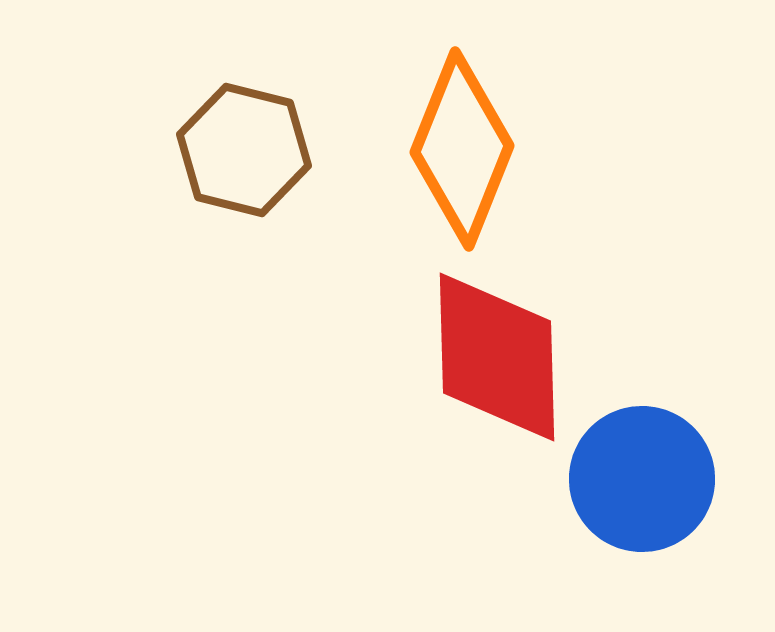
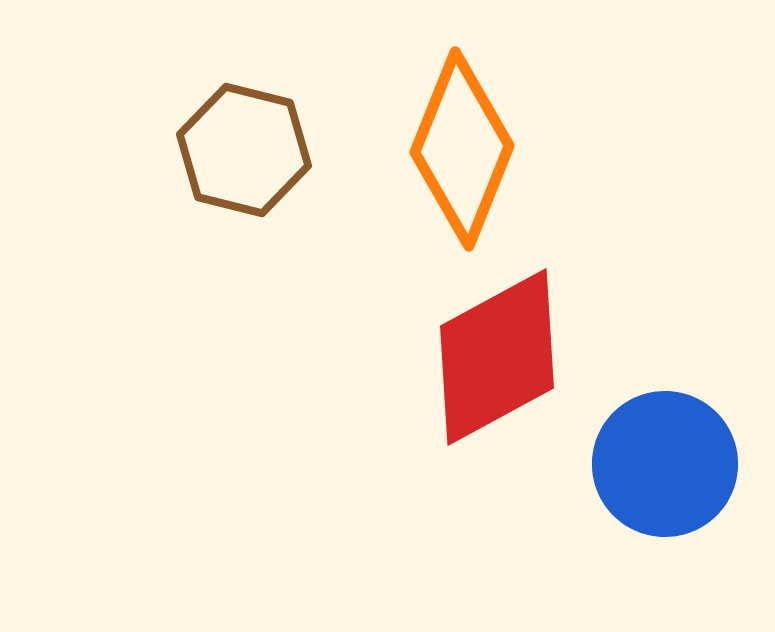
red diamond: rotated 63 degrees clockwise
blue circle: moved 23 px right, 15 px up
